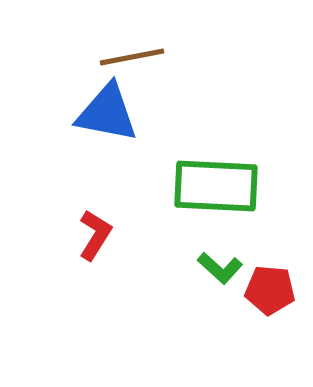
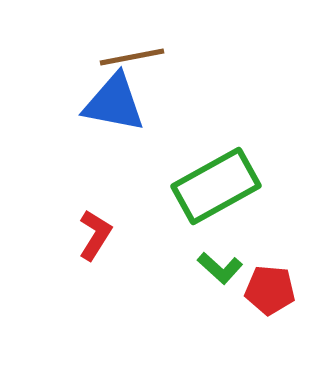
blue triangle: moved 7 px right, 10 px up
green rectangle: rotated 32 degrees counterclockwise
